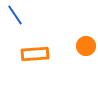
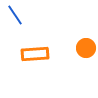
orange circle: moved 2 px down
